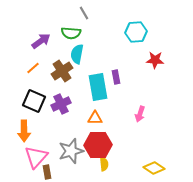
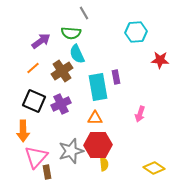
cyan semicircle: rotated 36 degrees counterclockwise
red star: moved 5 px right
orange arrow: moved 1 px left
